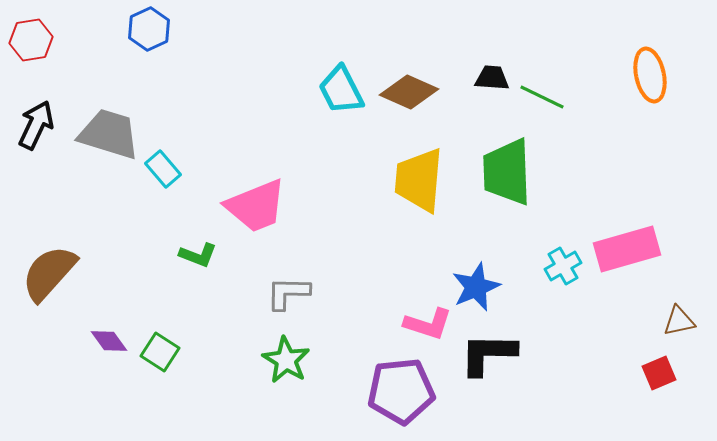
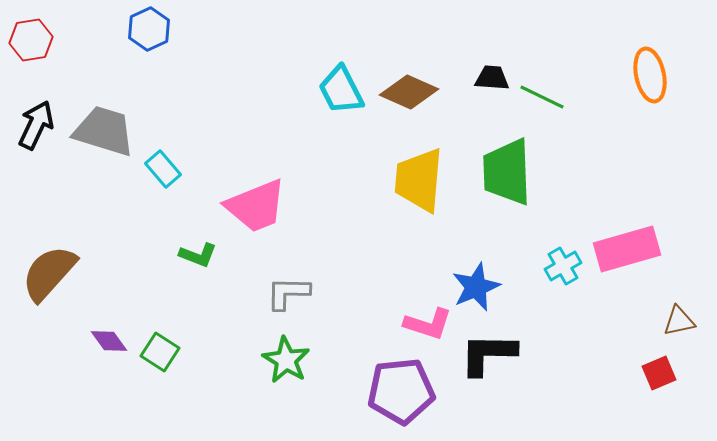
gray trapezoid: moved 5 px left, 3 px up
